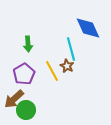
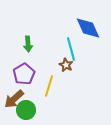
brown star: moved 1 px left, 1 px up
yellow line: moved 3 px left, 15 px down; rotated 45 degrees clockwise
